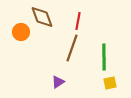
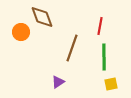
red line: moved 22 px right, 5 px down
yellow square: moved 1 px right, 1 px down
